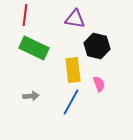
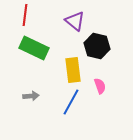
purple triangle: moved 2 px down; rotated 30 degrees clockwise
pink semicircle: moved 1 px right, 2 px down
